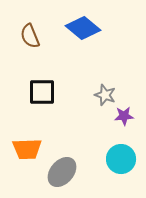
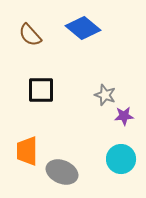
brown semicircle: moved 1 px up; rotated 20 degrees counterclockwise
black square: moved 1 px left, 2 px up
orange trapezoid: moved 2 px down; rotated 92 degrees clockwise
gray ellipse: rotated 72 degrees clockwise
